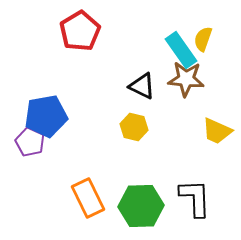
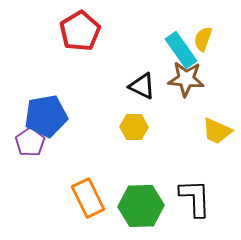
yellow hexagon: rotated 12 degrees counterclockwise
purple pentagon: rotated 12 degrees clockwise
